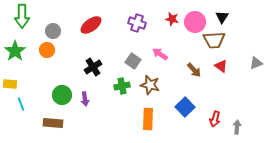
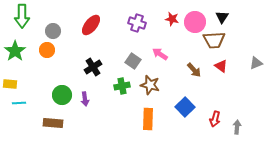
red ellipse: rotated 15 degrees counterclockwise
cyan line: moved 2 px left, 1 px up; rotated 72 degrees counterclockwise
